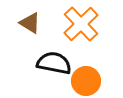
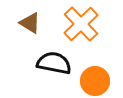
orange circle: moved 9 px right
